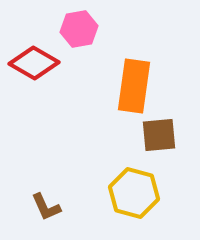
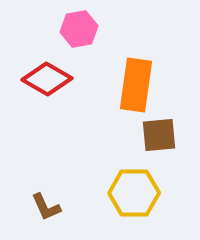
red diamond: moved 13 px right, 16 px down
orange rectangle: moved 2 px right, 1 px up
yellow hexagon: rotated 15 degrees counterclockwise
